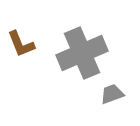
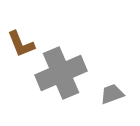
gray cross: moved 21 px left, 20 px down
